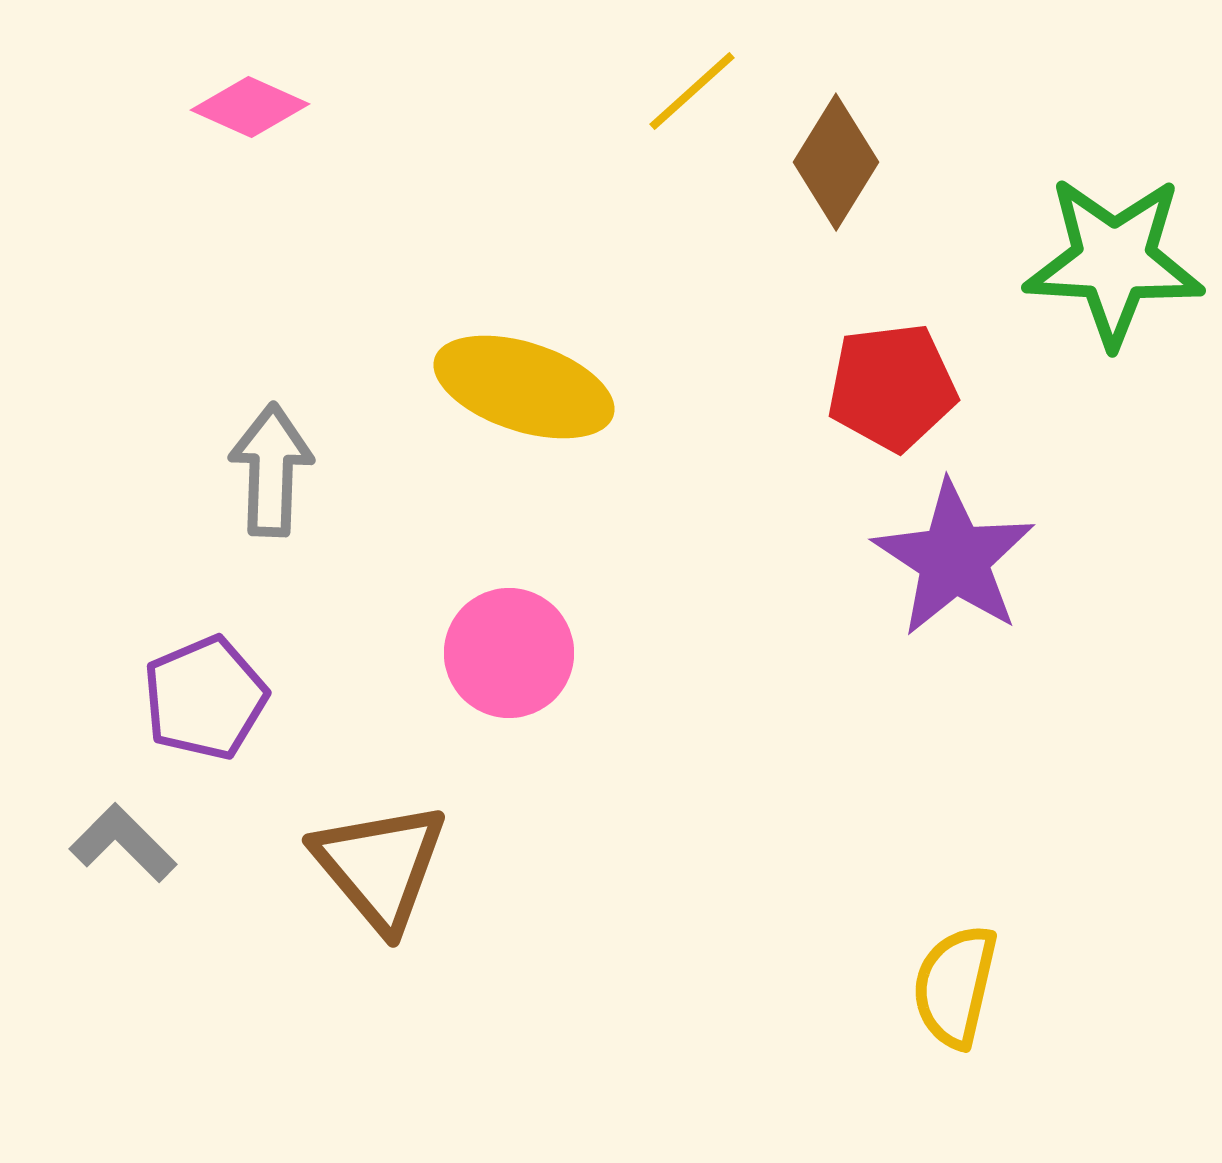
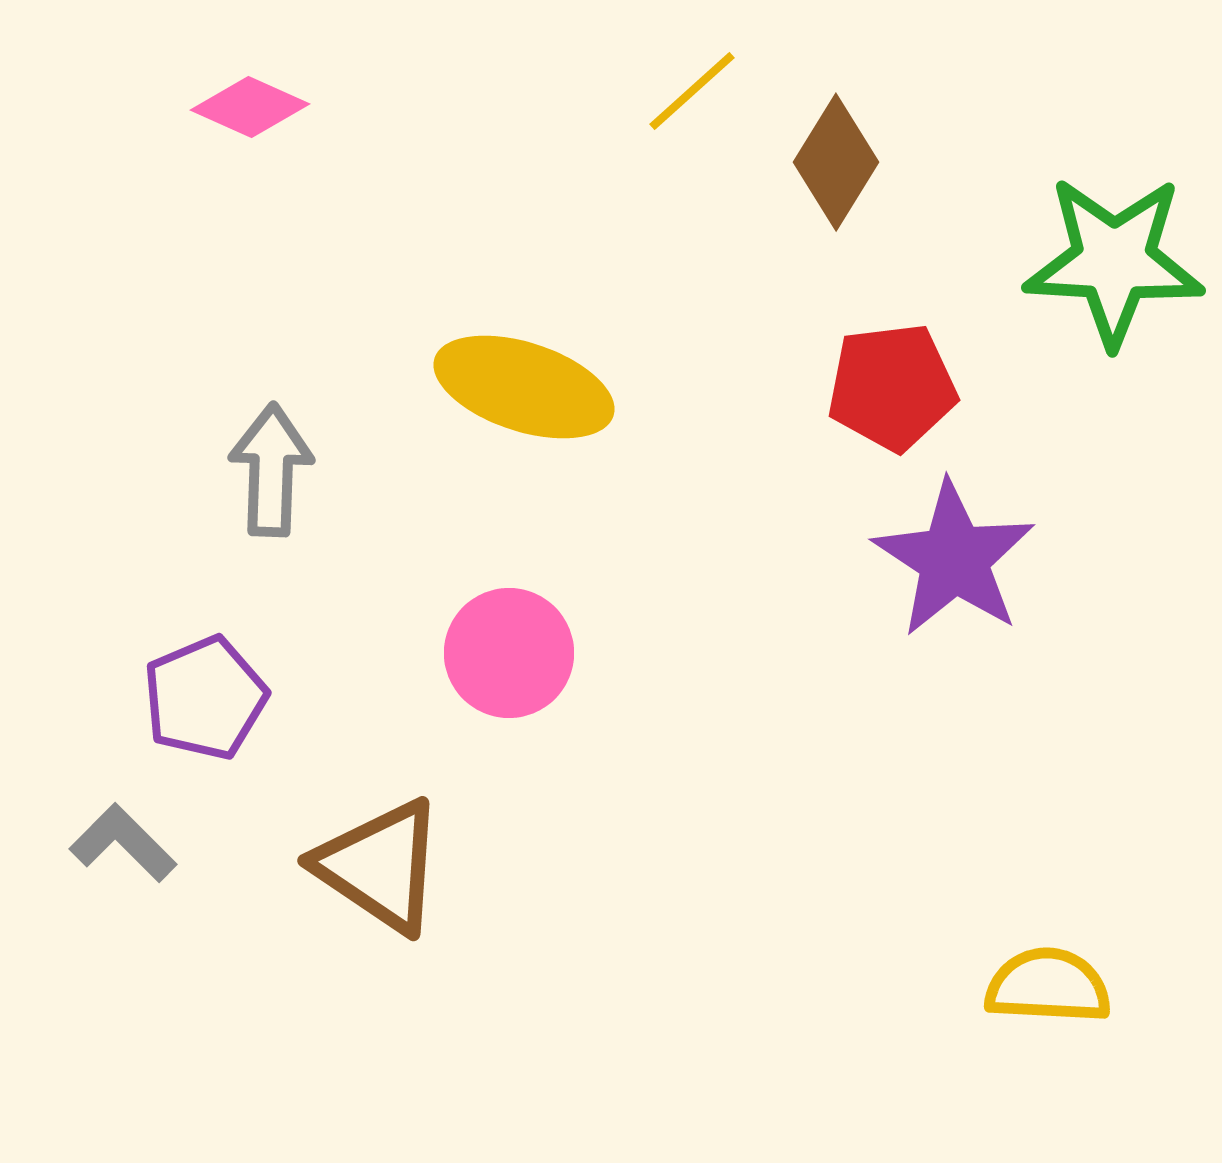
brown triangle: rotated 16 degrees counterclockwise
yellow semicircle: moved 93 px right; rotated 80 degrees clockwise
